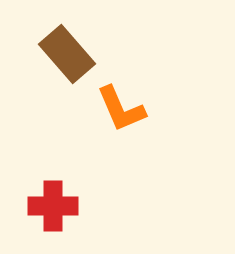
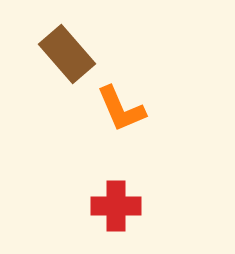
red cross: moved 63 px right
